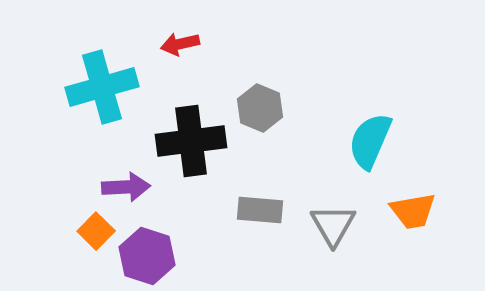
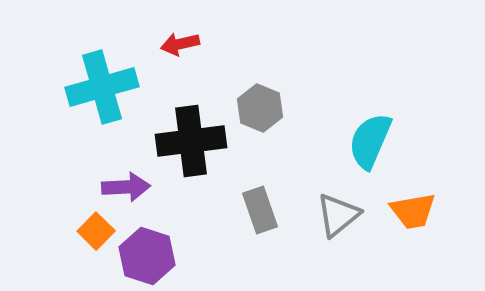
gray rectangle: rotated 66 degrees clockwise
gray triangle: moved 5 px right, 10 px up; rotated 21 degrees clockwise
